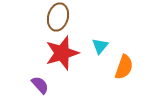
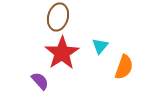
red star: rotated 16 degrees counterclockwise
purple semicircle: moved 4 px up
